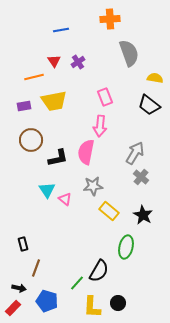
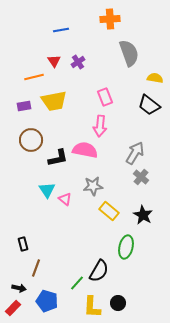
pink semicircle: moved 1 px left, 2 px up; rotated 90 degrees clockwise
